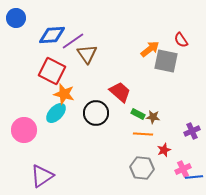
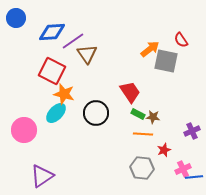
blue diamond: moved 3 px up
red trapezoid: moved 10 px right; rotated 15 degrees clockwise
